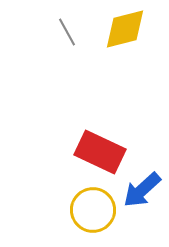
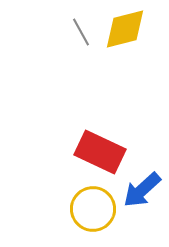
gray line: moved 14 px right
yellow circle: moved 1 px up
